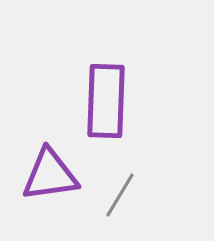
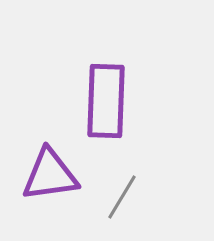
gray line: moved 2 px right, 2 px down
